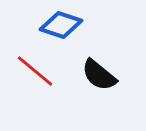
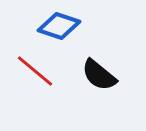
blue diamond: moved 2 px left, 1 px down
